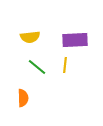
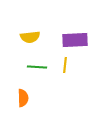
green line: rotated 36 degrees counterclockwise
